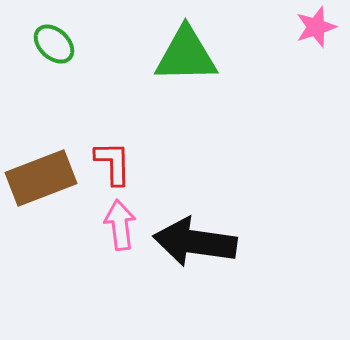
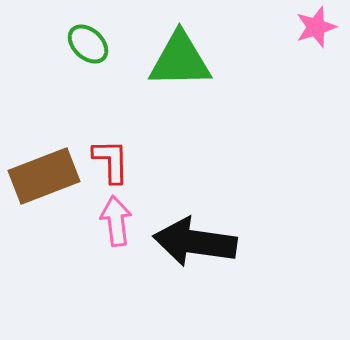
green ellipse: moved 34 px right
green triangle: moved 6 px left, 5 px down
red L-shape: moved 2 px left, 2 px up
brown rectangle: moved 3 px right, 2 px up
pink arrow: moved 4 px left, 4 px up
